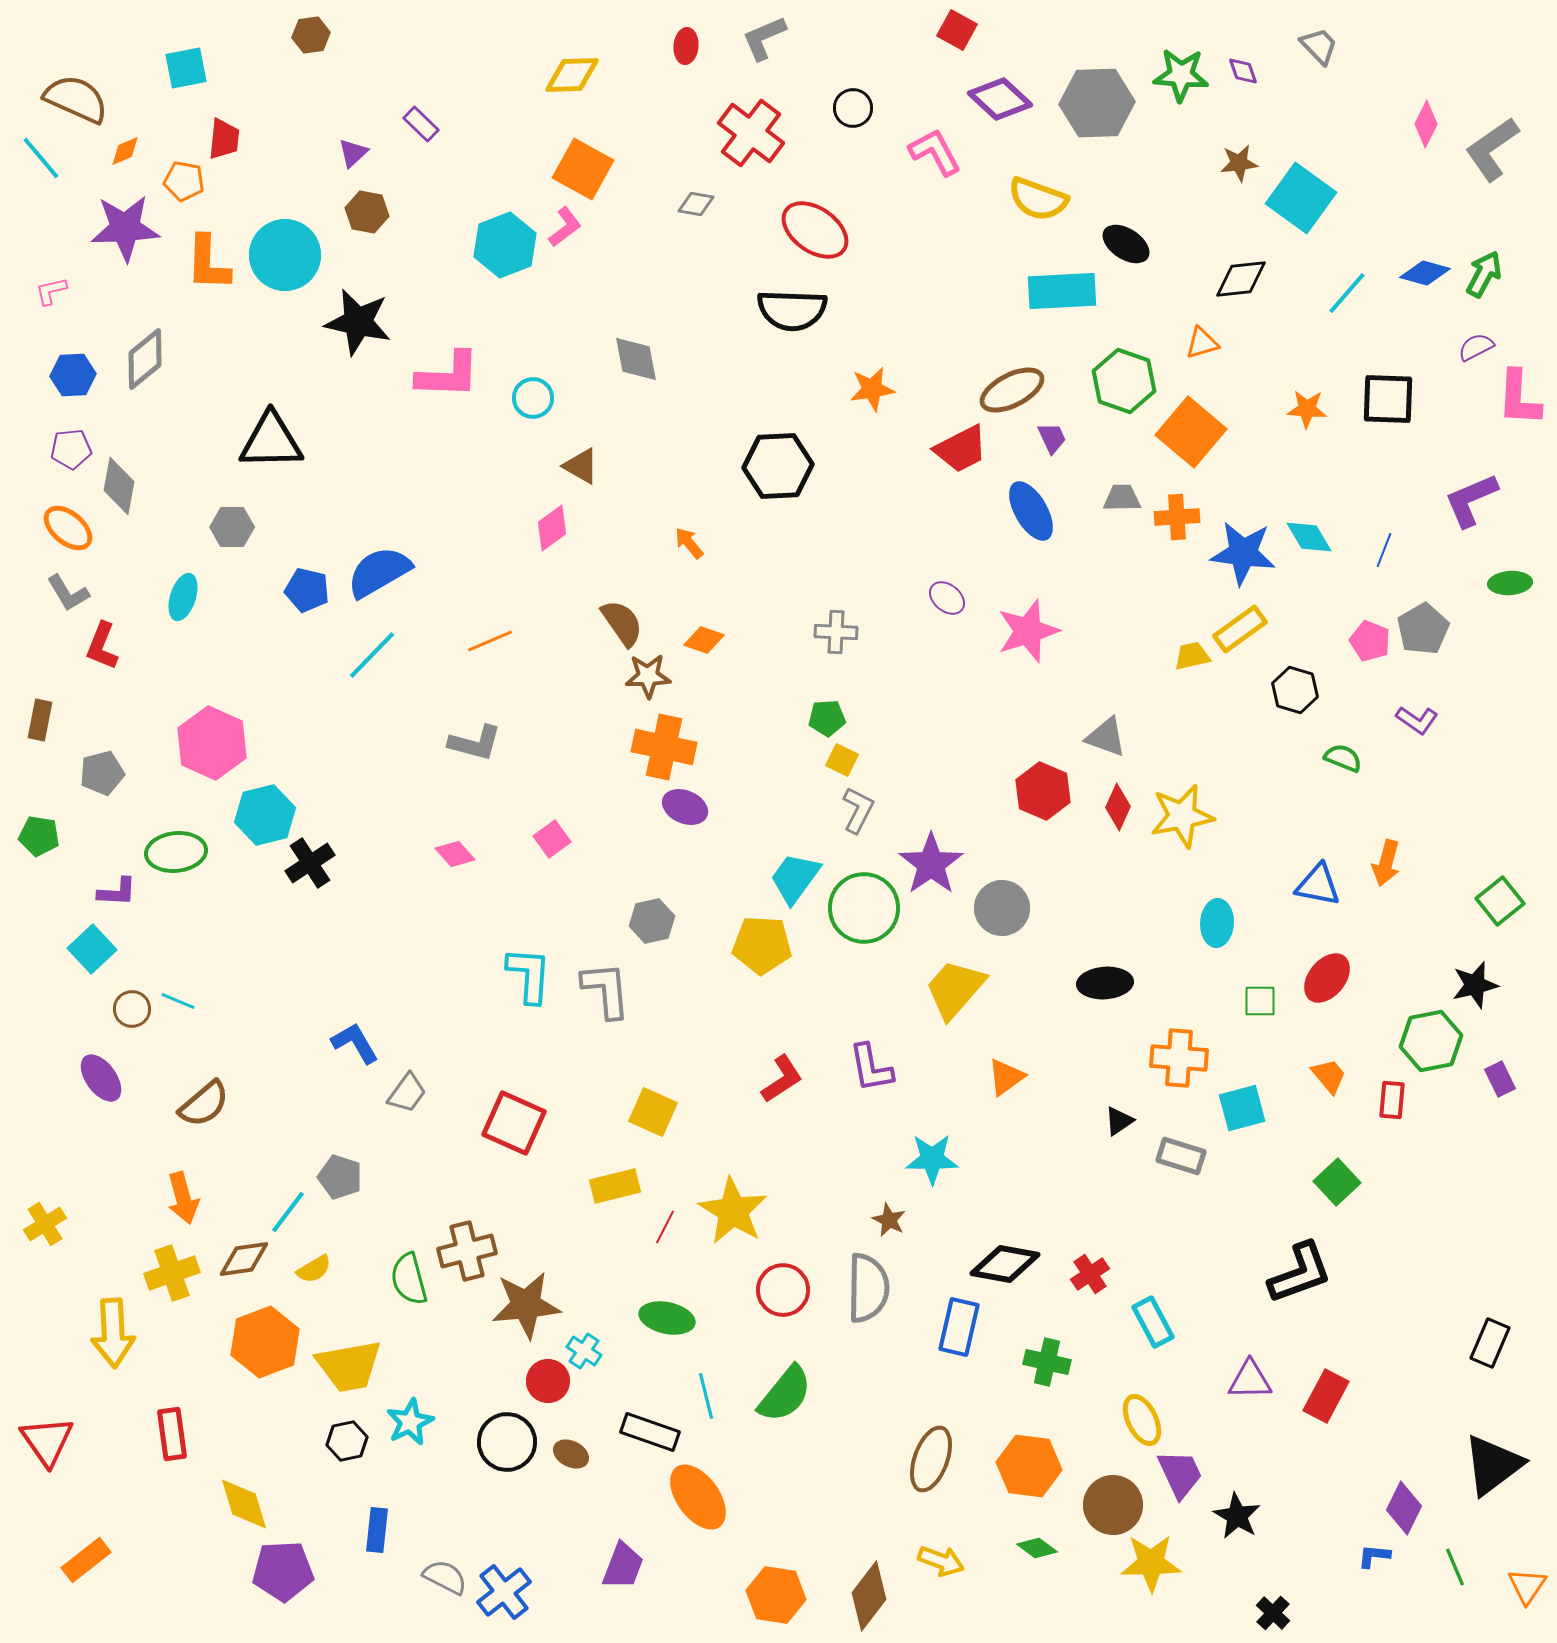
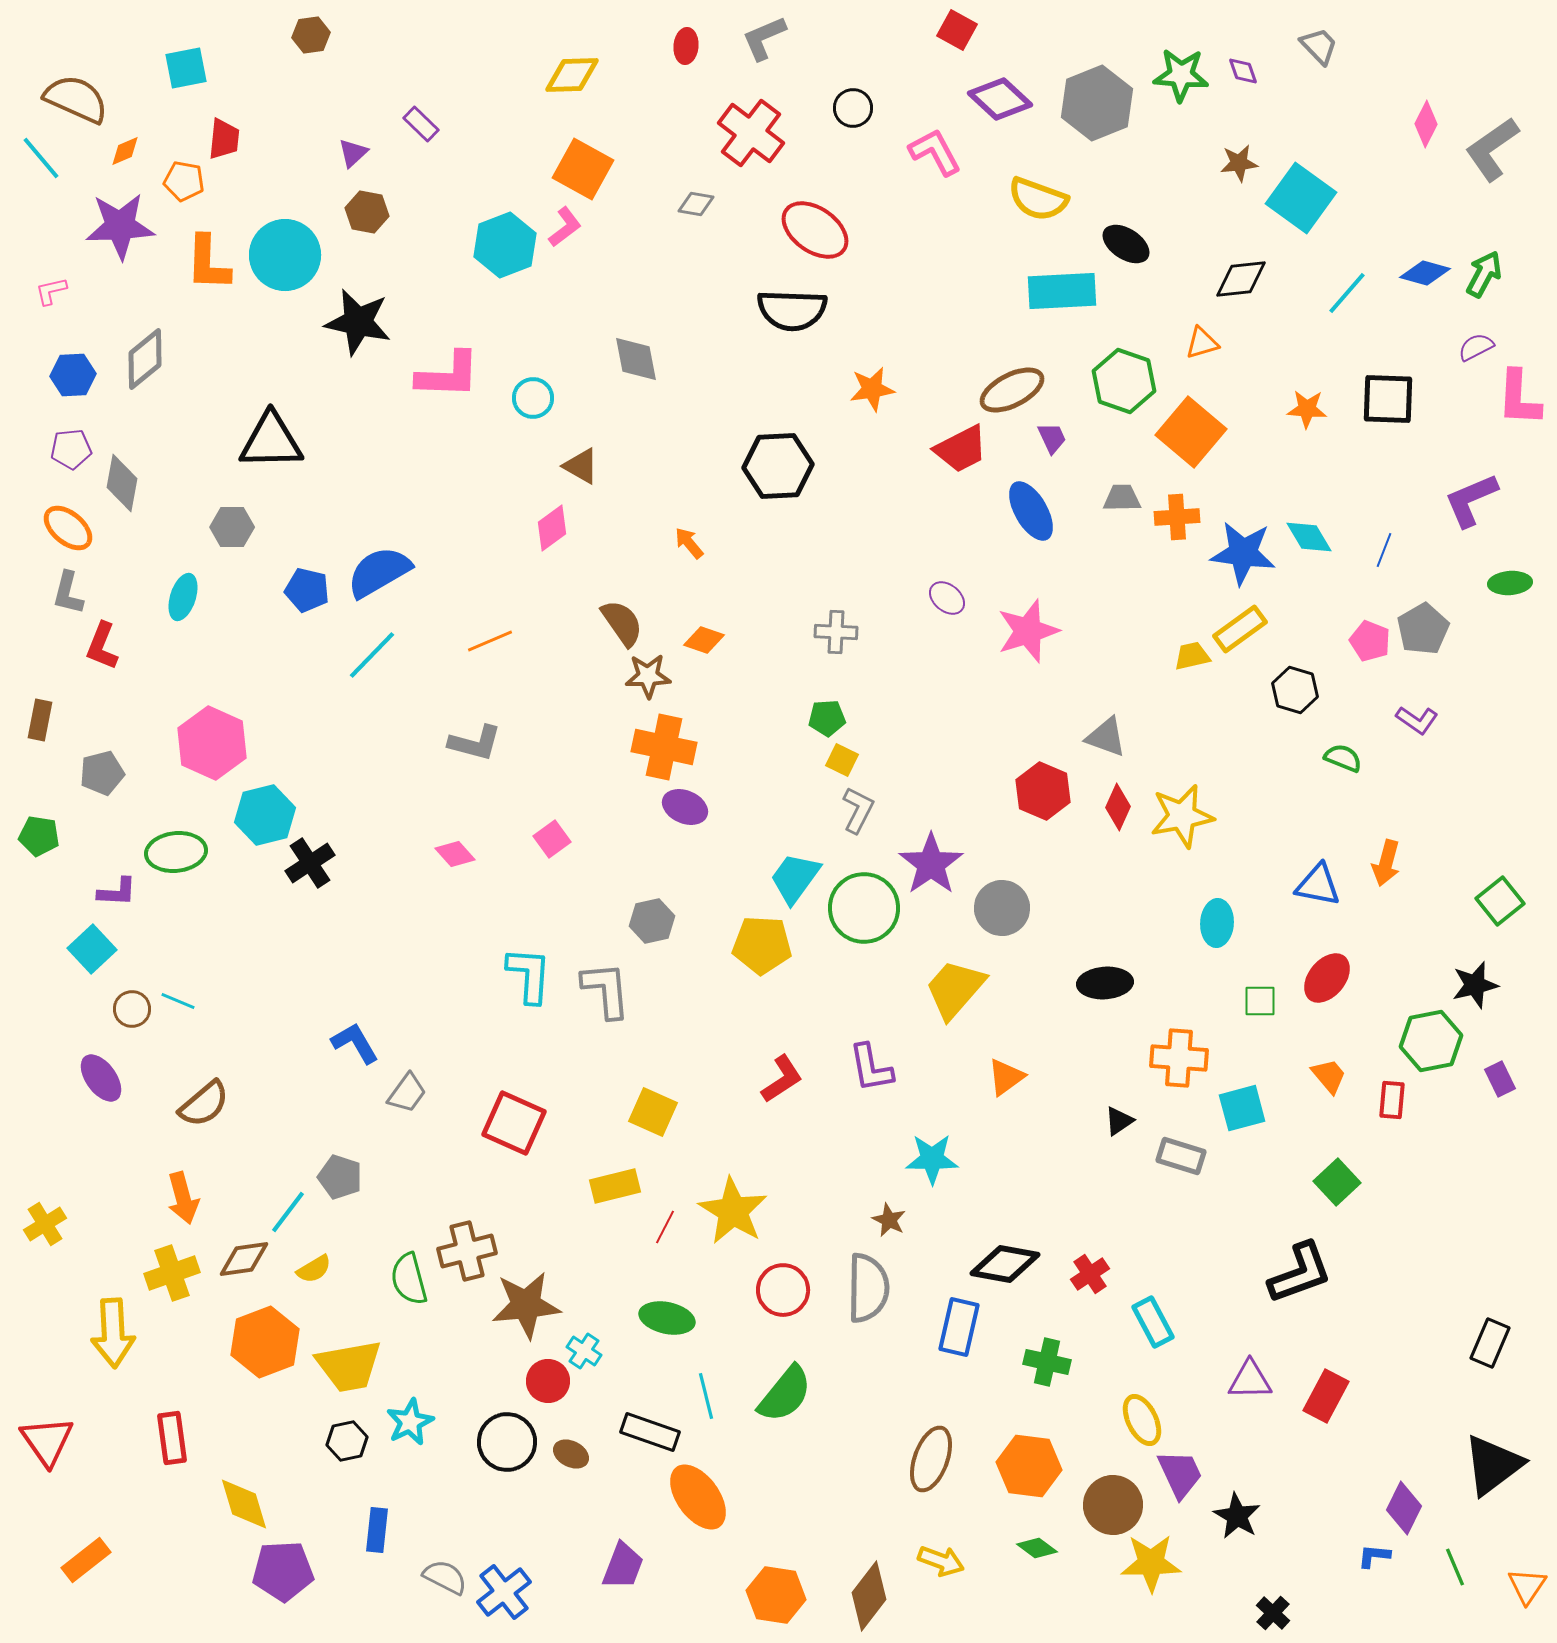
gray hexagon at (1097, 103): rotated 20 degrees counterclockwise
purple star at (125, 228): moved 5 px left, 2 px up
gray diamond at (119, 486): moved 3 px right, 3 px up
gray L-shape at (68, 593): rotated 45 degrees clockwise
red rectangle at (172, 1434): moved 4 px down
